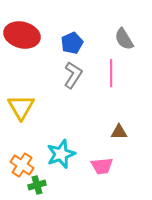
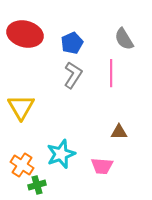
red ellipse: moved 3 px right, 1 px up
pink trapezoid: rotated 10 degrees clockwise
